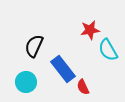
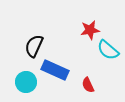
cyan semicircle: rotated 20 degrees counterclockwise
blue rectangle: moved 8 px left, 1 px down; rotated 28 degrees counterclockwise
red semicircle: moved 5 px right, 2 px up
